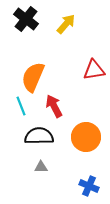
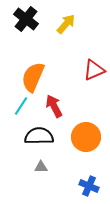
red triangle: rotated 15 degrees counterclockwise
cyan line: rotated 54 degrees clockwise
